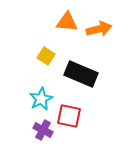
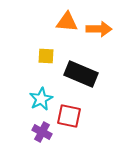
orange arrow: rotated 15 degrees clockwise
yellow square: rotated 30 degrees counterclockwise
purple cross: moved 1 px left, 2 px down
